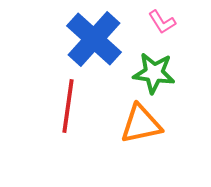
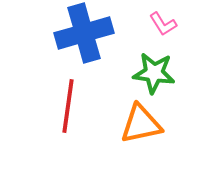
pink L-shape: moved 1 px right, 2 px down
blue cross: moved 10 px left, 6 px up; rotated 32 degrees clockwise
